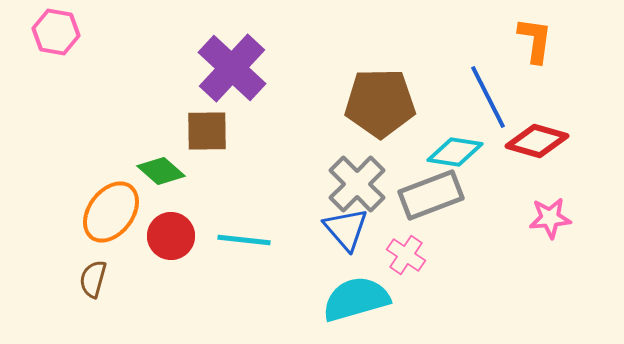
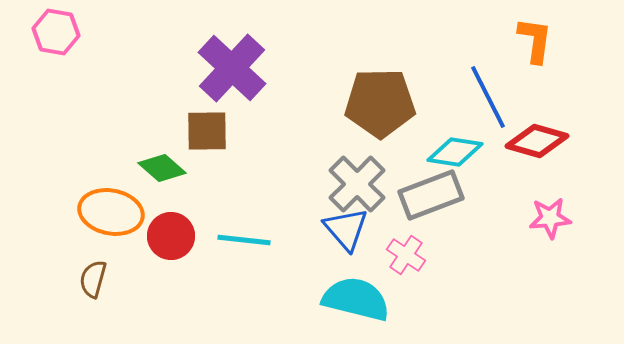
green diamond: moved 1 px right, 3 px up
orange ellipse: rotated 64 degrees clockwise
cyan semicircle: rotated 30 degrees clockwise
